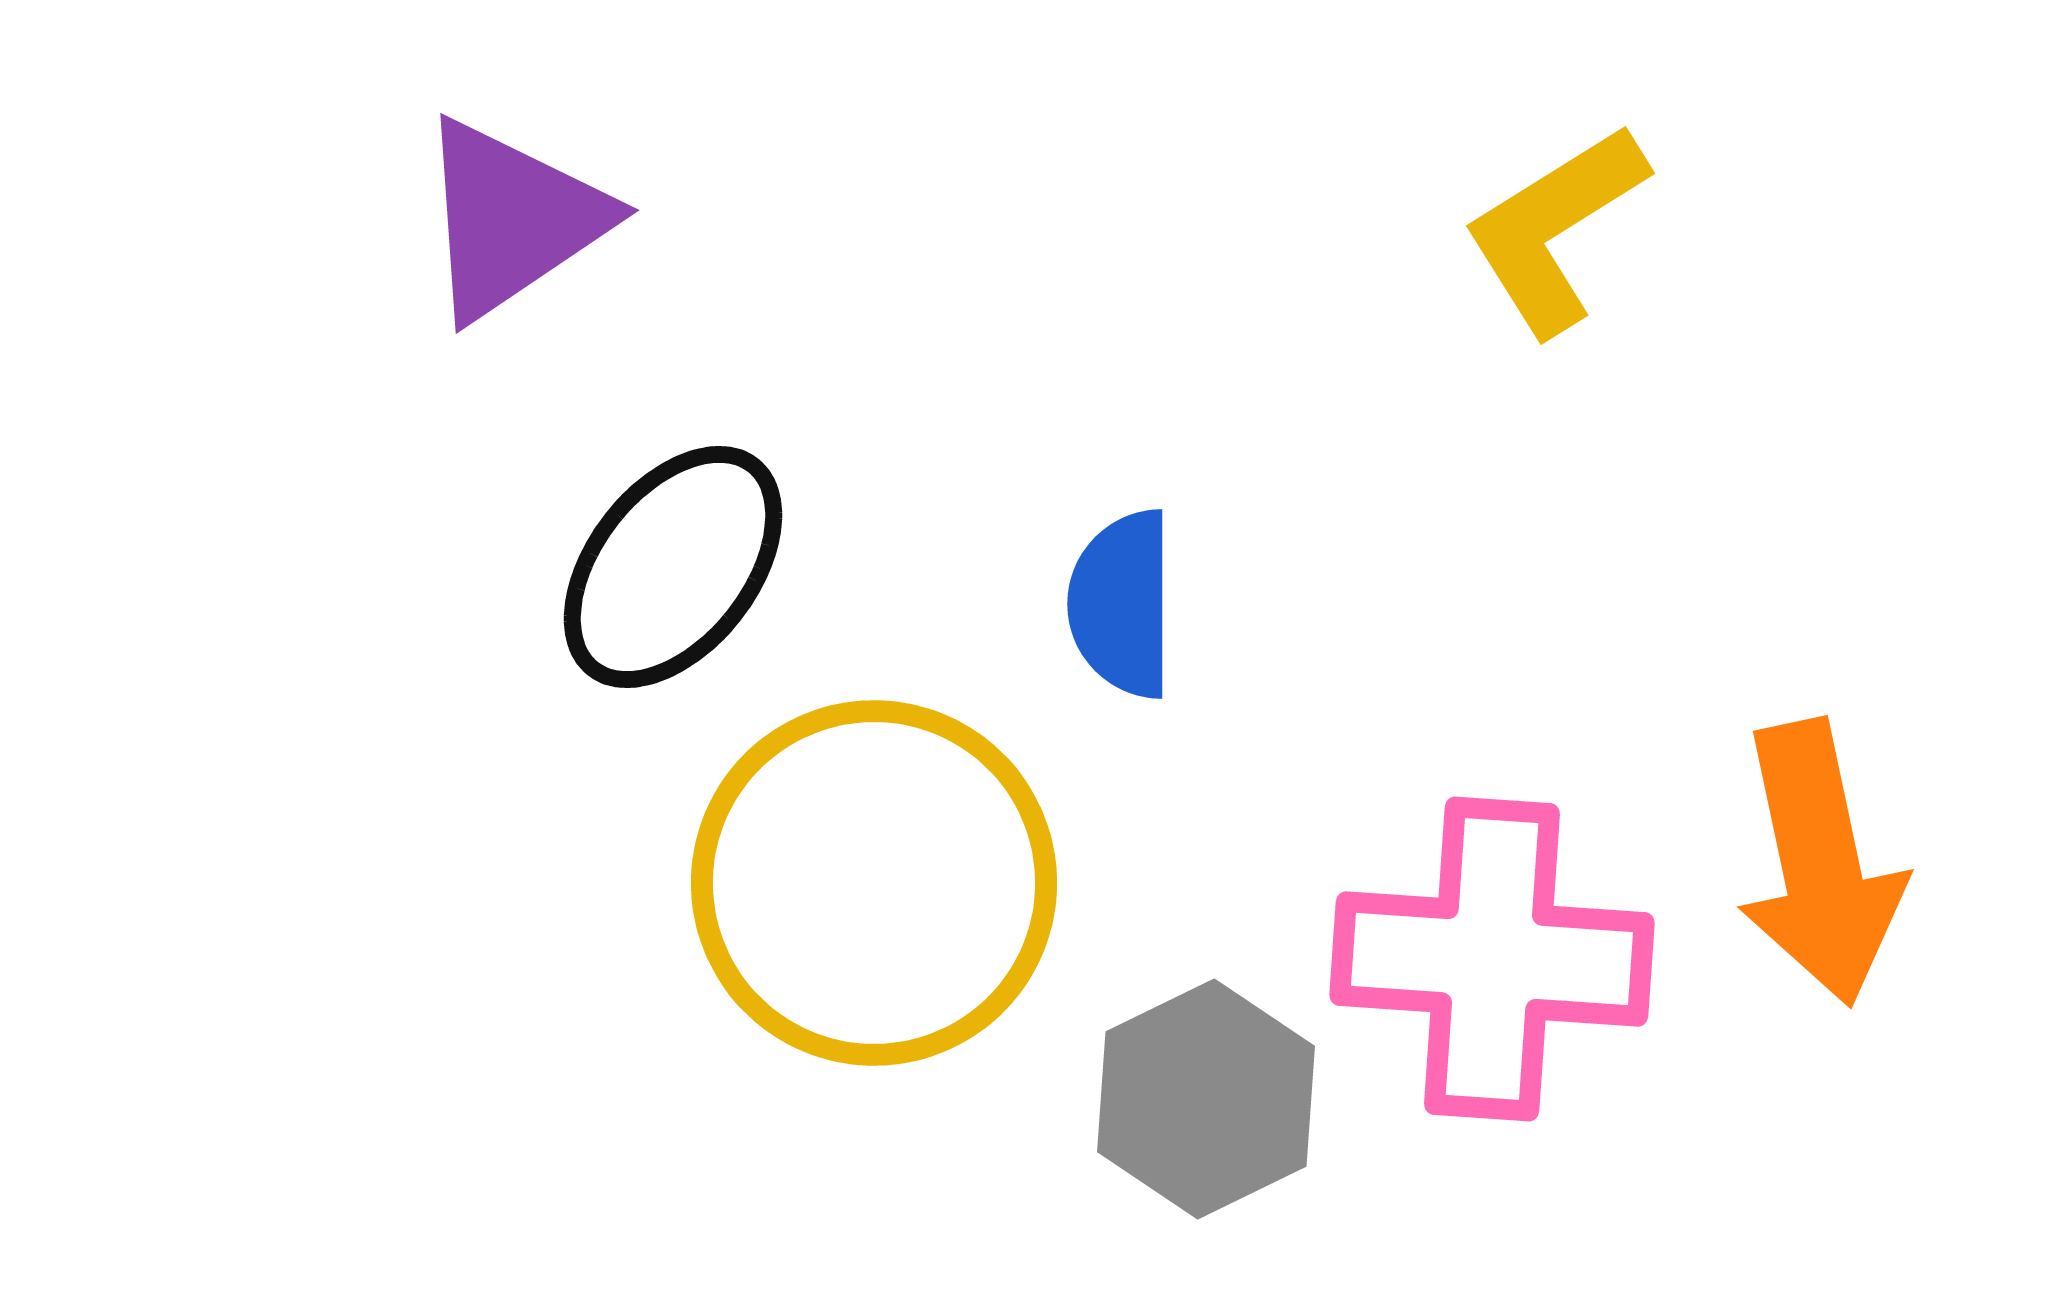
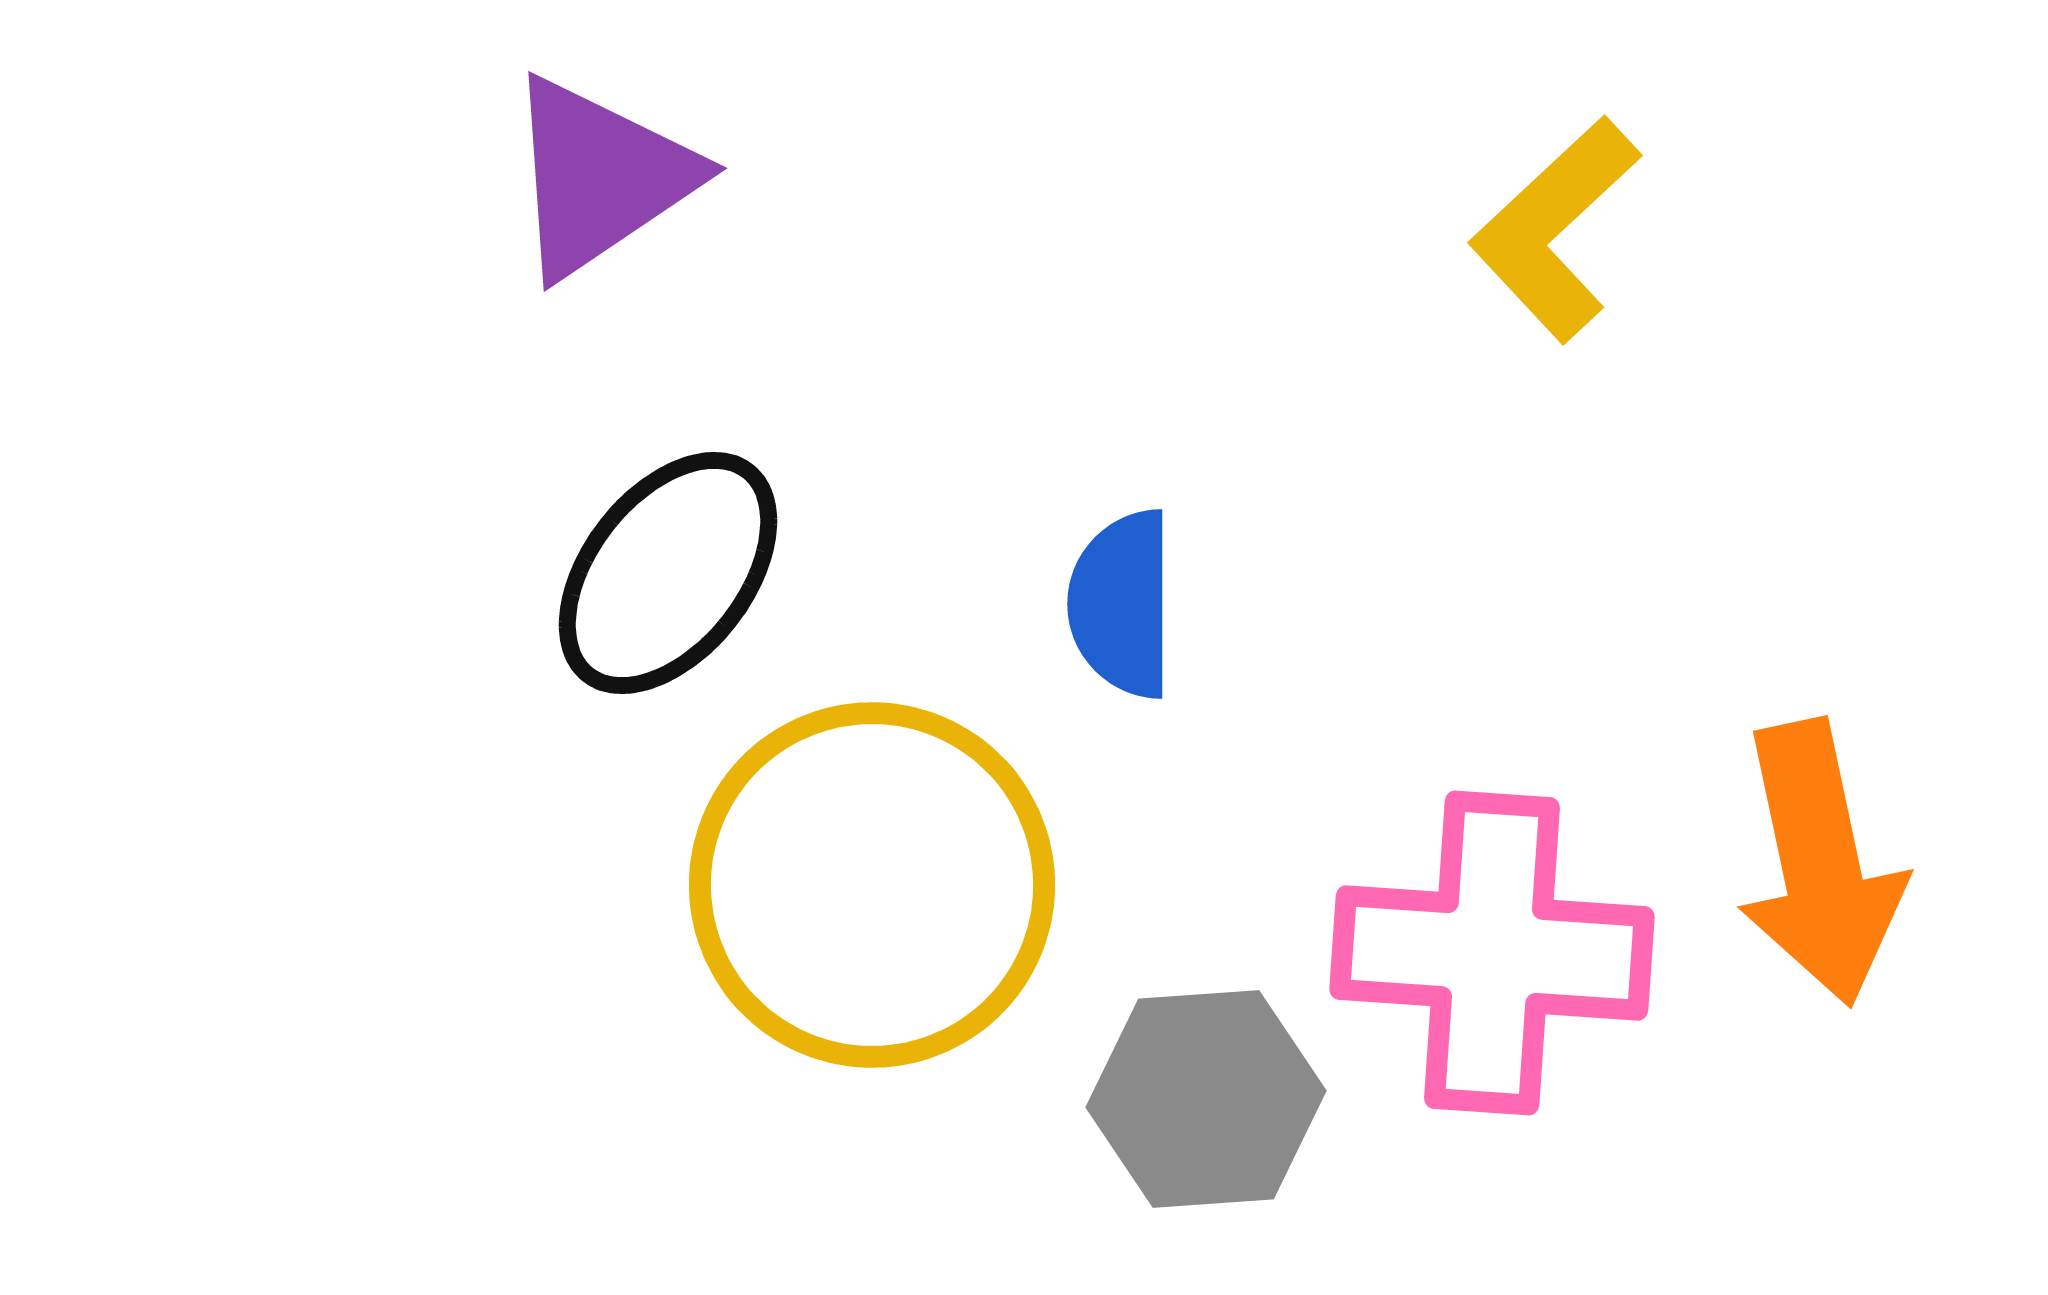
purple triangle: moved 88 px right, 42 px up
yellow L-shape: rotated 11 degrees counterclockwise
black ellipse: moved 5 px left, 6 px down
yellow circle: moved 2 px left, 2 px down
pink cross: moved 6 px up
gray hexagon: rotated 22 degrees clockwise
